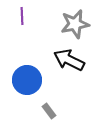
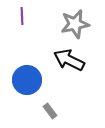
gray rectangle: moved 1 px right
